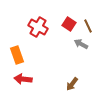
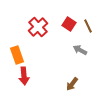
red cross: rotated 18 degrees clockwise
gray arrow: moved 1 px left, 6 px down
red arrow: moved 1 px right, 3 px up; rotated 102 degrees counterclockwise
